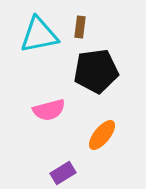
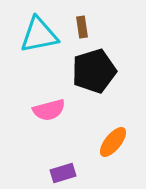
brown rectangle: moved 2 px right; rotated 15 degrees counterclockwise
black pentagon: moved 2 px left; rotated 9 degrees counterclockwise
orange ellipse: moved 11 px right, 7 px down
purple rectangle: rotated 15 degrees clockwise
